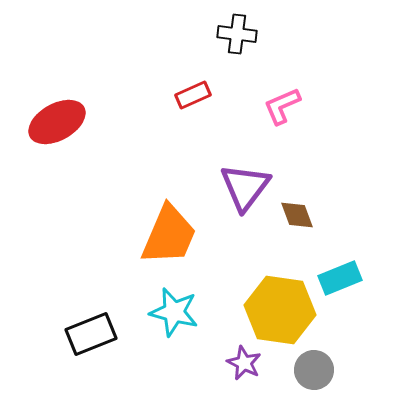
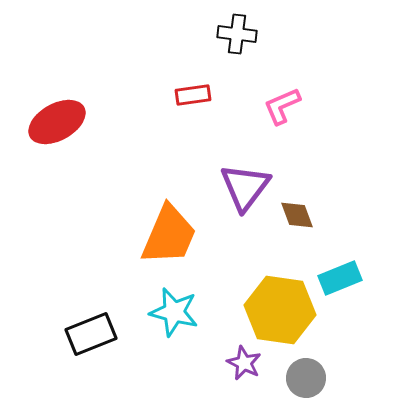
red rectangle: rotated 16 degrees clockwise
gray circle: moved 8 px left, 8 px down
